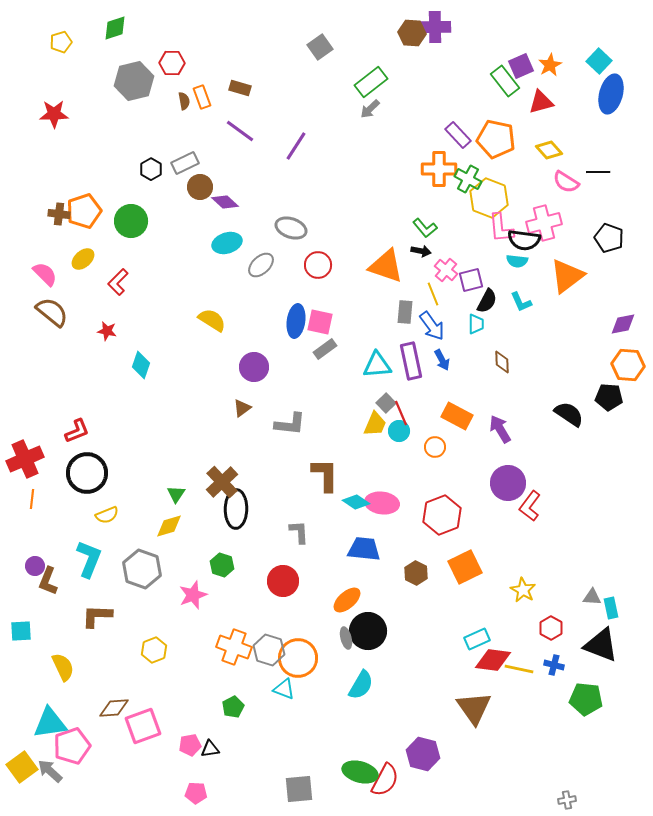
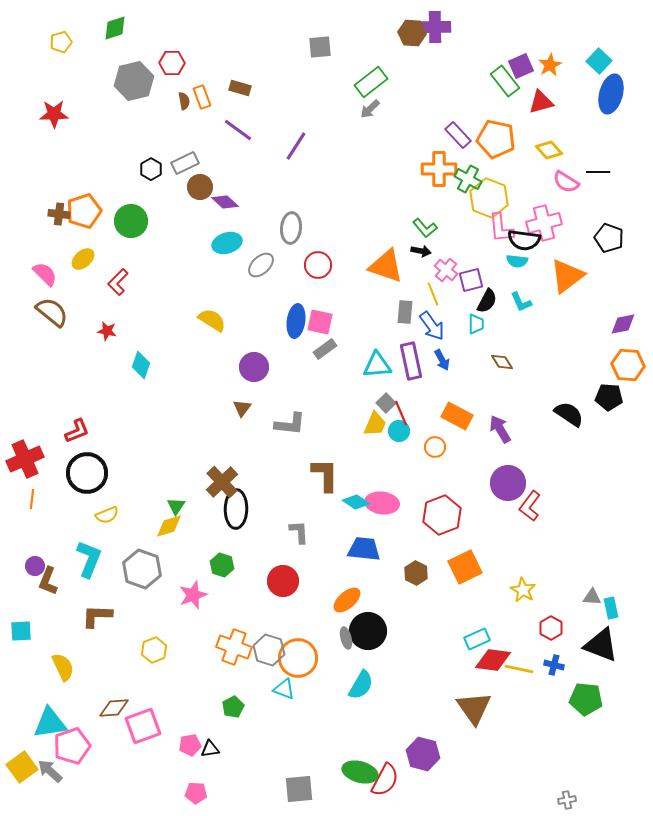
gray square at (320, 47): rotated 30 degrees clockwise
purple line at (240, 131): moved 2 px left, 1 px up
gray ellipse at (291, 228): rotated 76 degrees clockwise
brown diamond at (502, 362): rotated 30 degrees counterclockwise
brown triangle at (242, 408): rotated 18 degrees counterclockwise
green triangle at (176, 494): moved 12 px down
